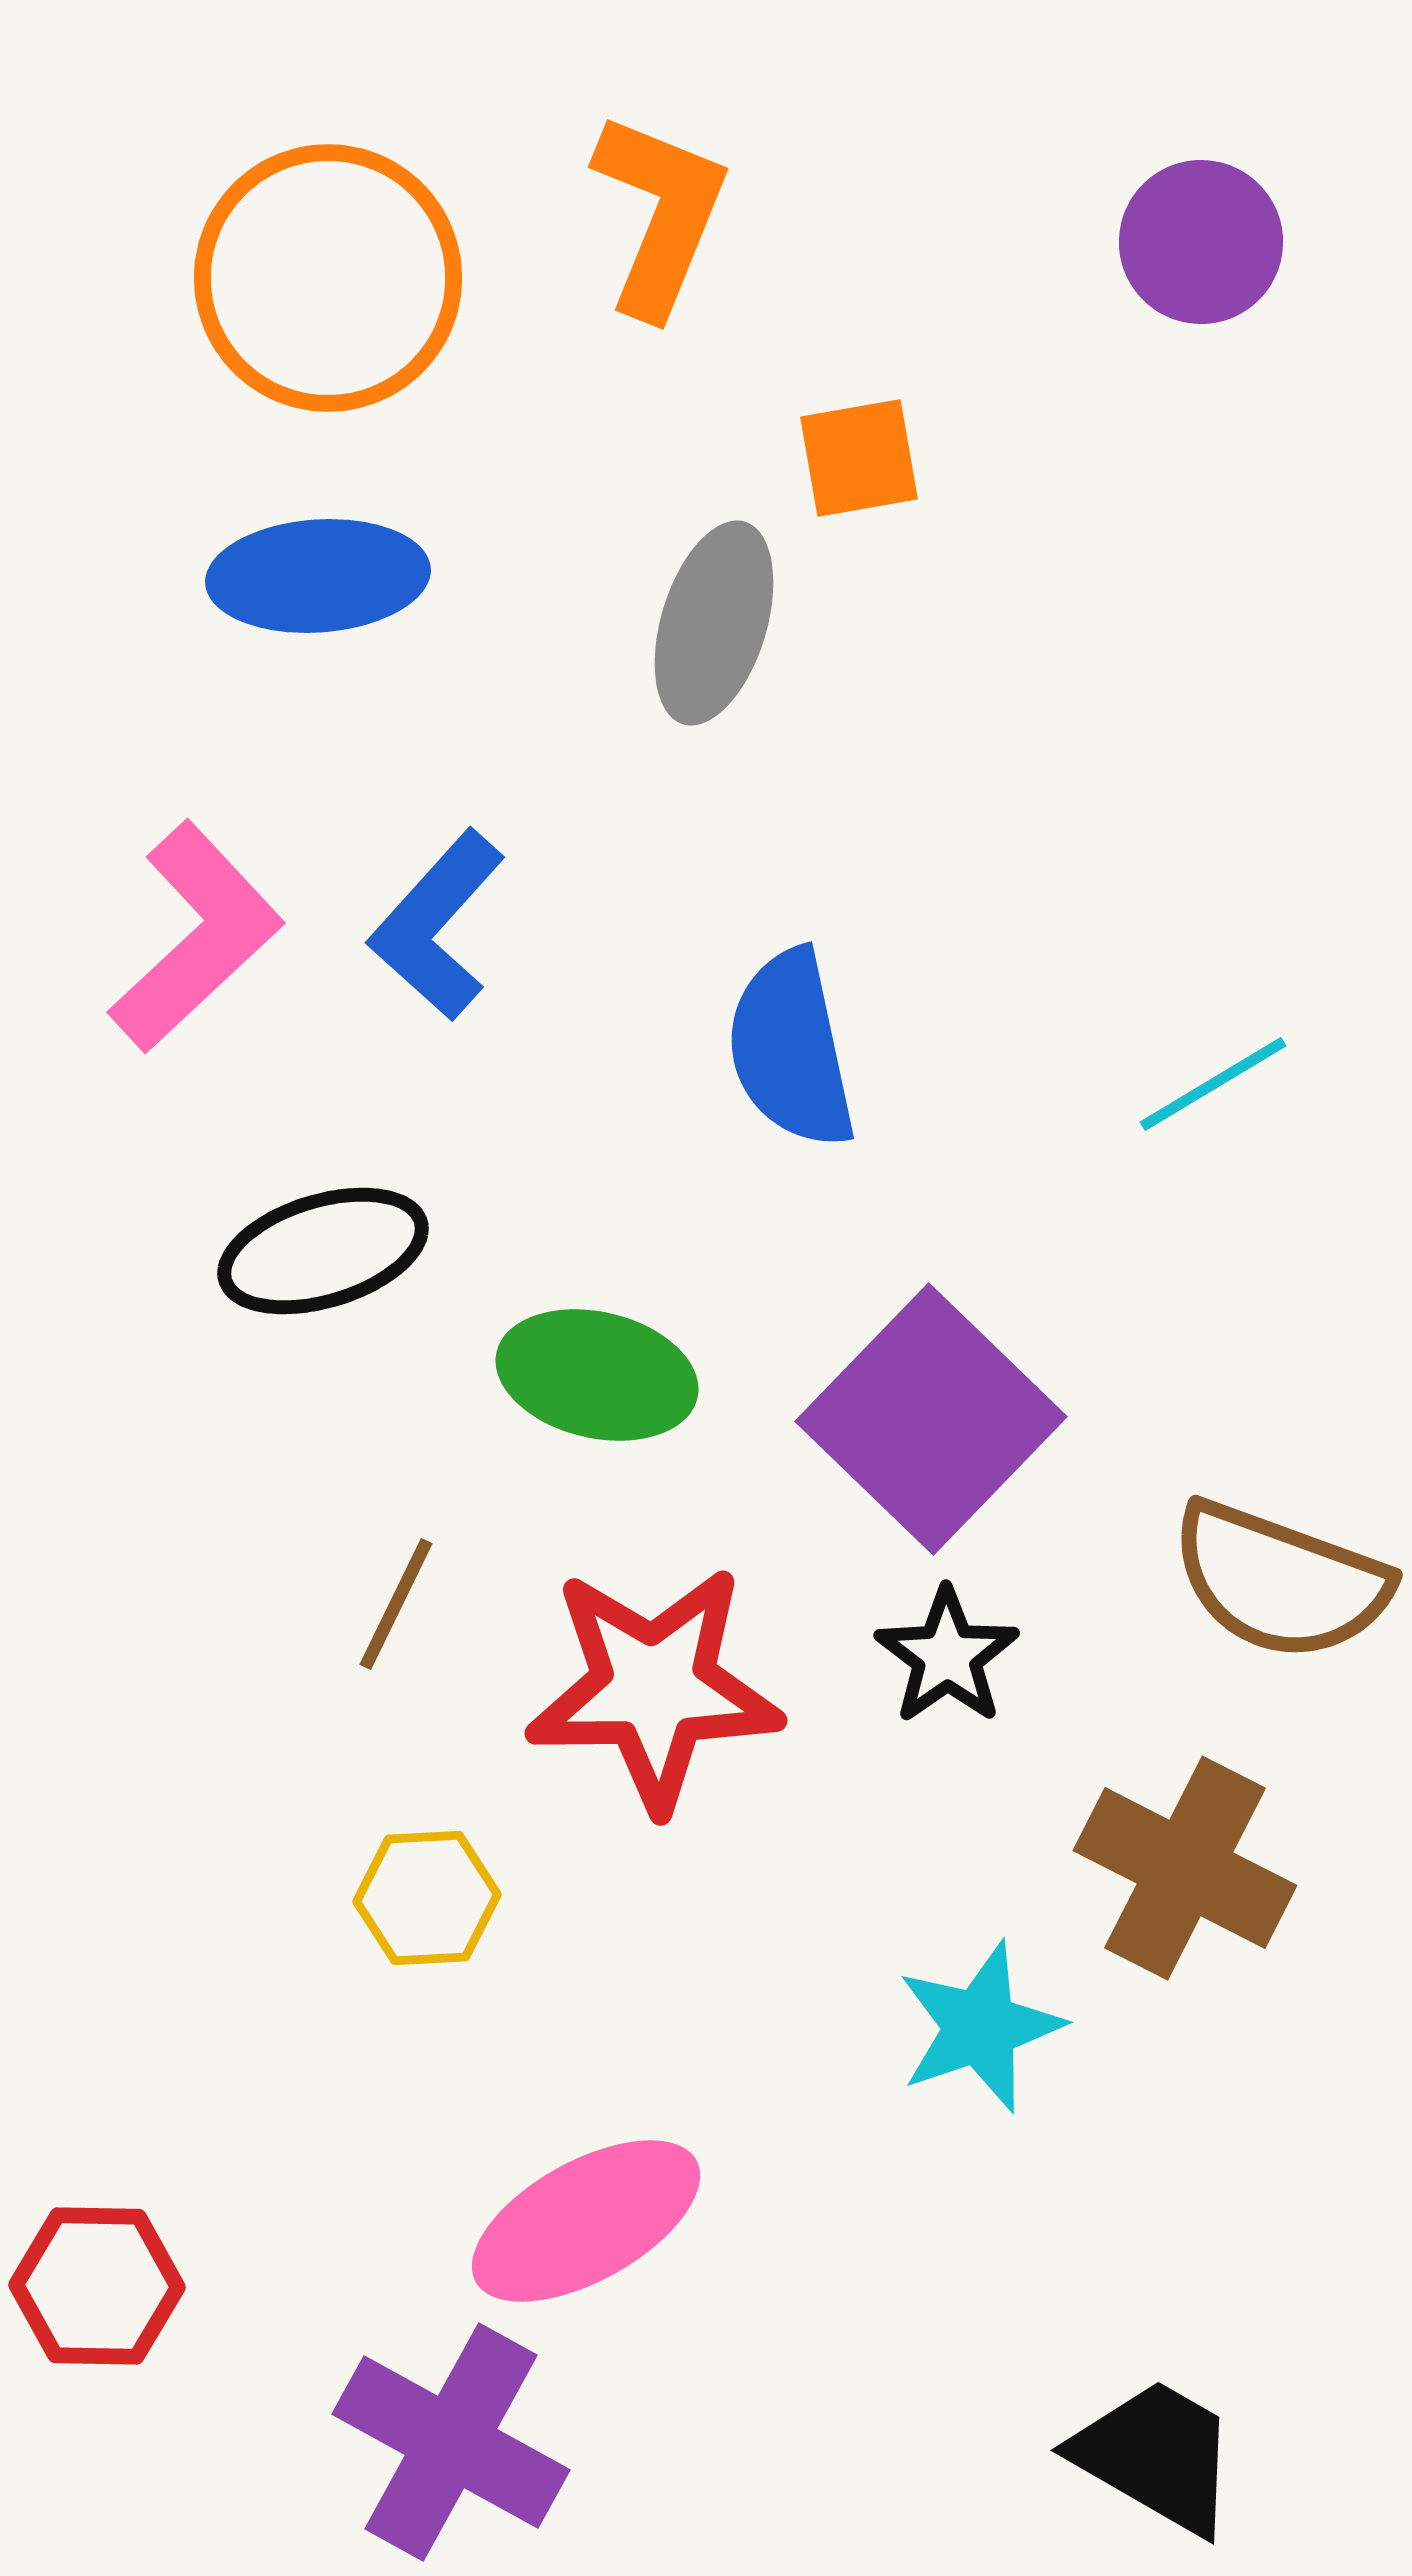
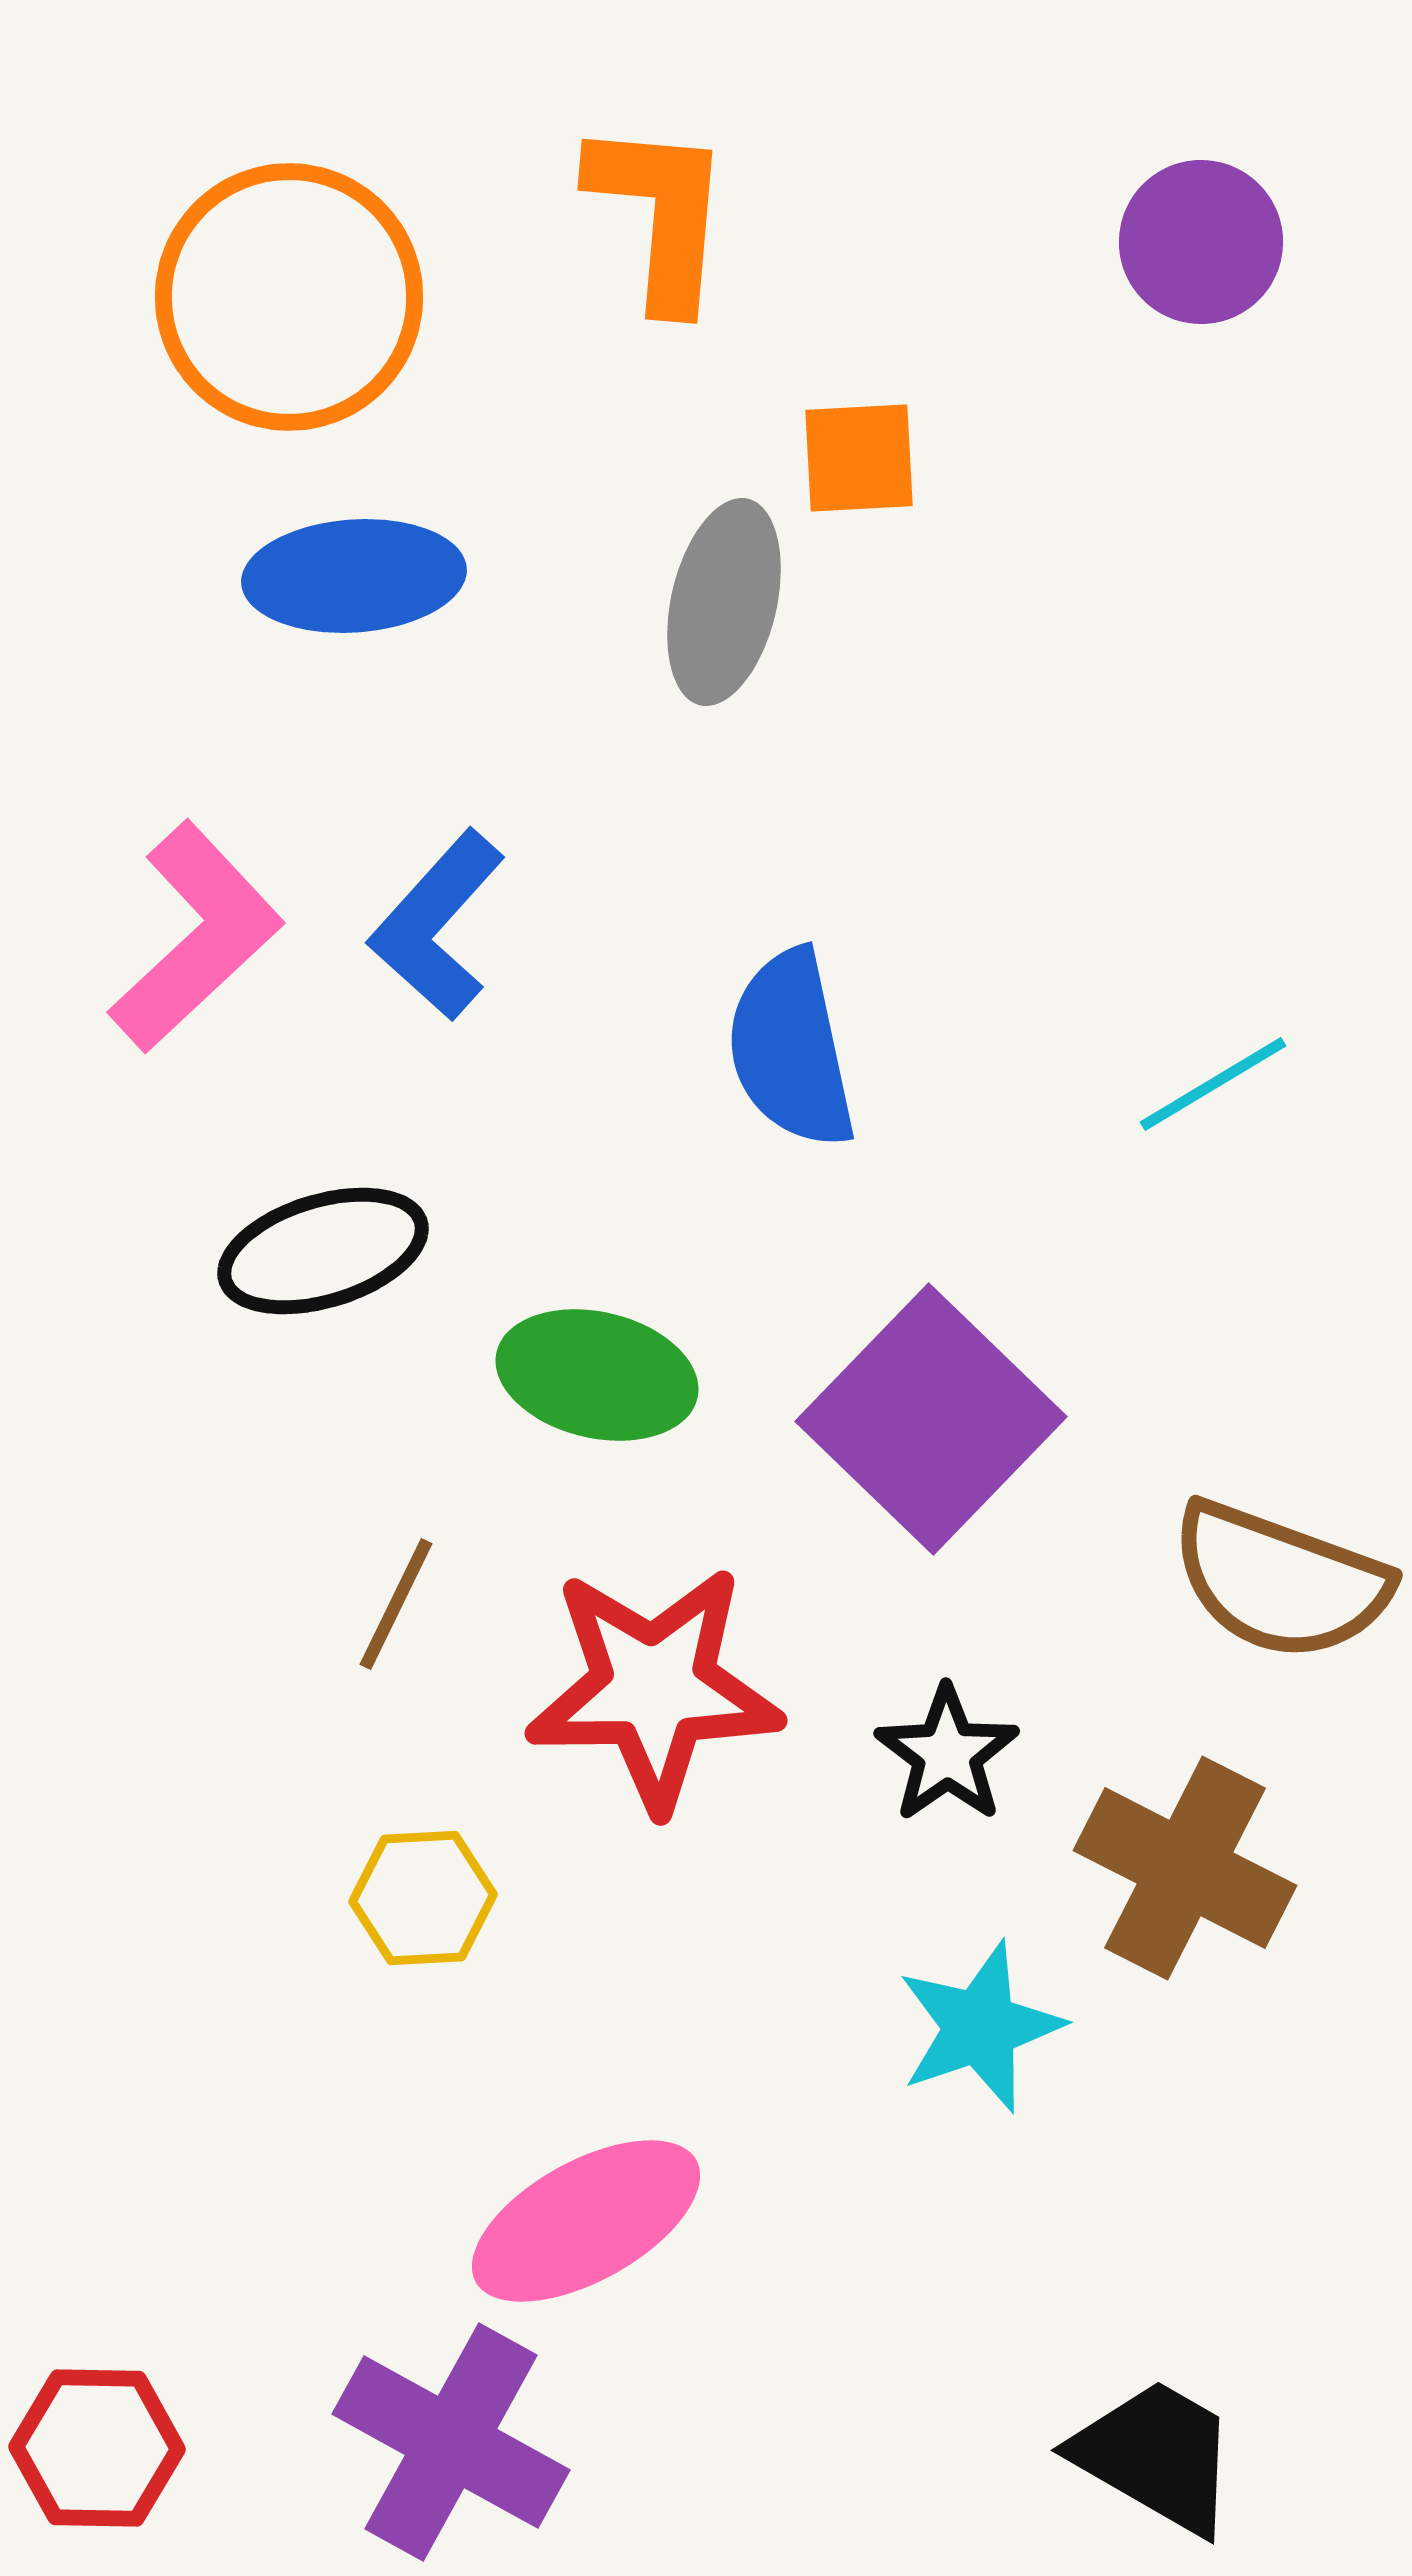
orange L-shape: rotated 17 degrees counterclockwise
orange circle: moved 39 px left, 19 px down
orange square: rotated 7 degrees clockwise
blue ellipse: moved 36 px right
gray ellipse: moved 10 px right, 21 px up; rotated 4 degrees counterclockwise
black star: moved 98 px down
yellow hexagon: moved 4 px left
red hexagon: moved 162 px down
